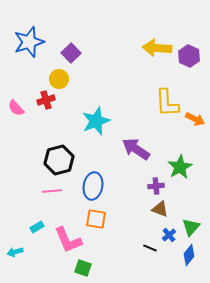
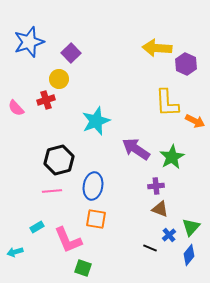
purple hexagon: moved 3 px left, 8 px down
orange arrow: moved 2 px down
green star: moved 8 px left, 10 px up
